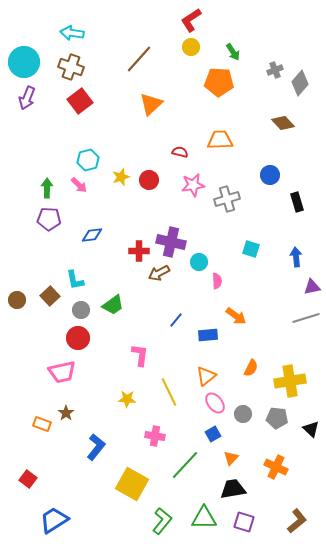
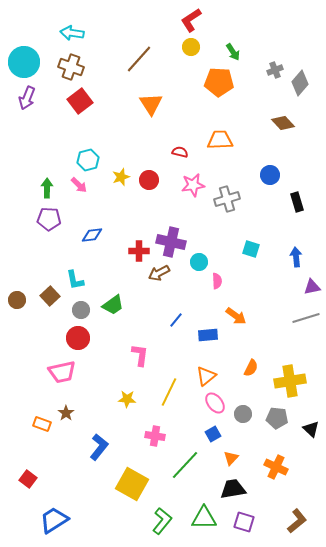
orange triangle at (151, 104): rotated 20 degrees counterclockwise
yellow line at (169, 392): rotated 52 degrees clockwise
blue L-shape at (96, 447): moved 3 px right
